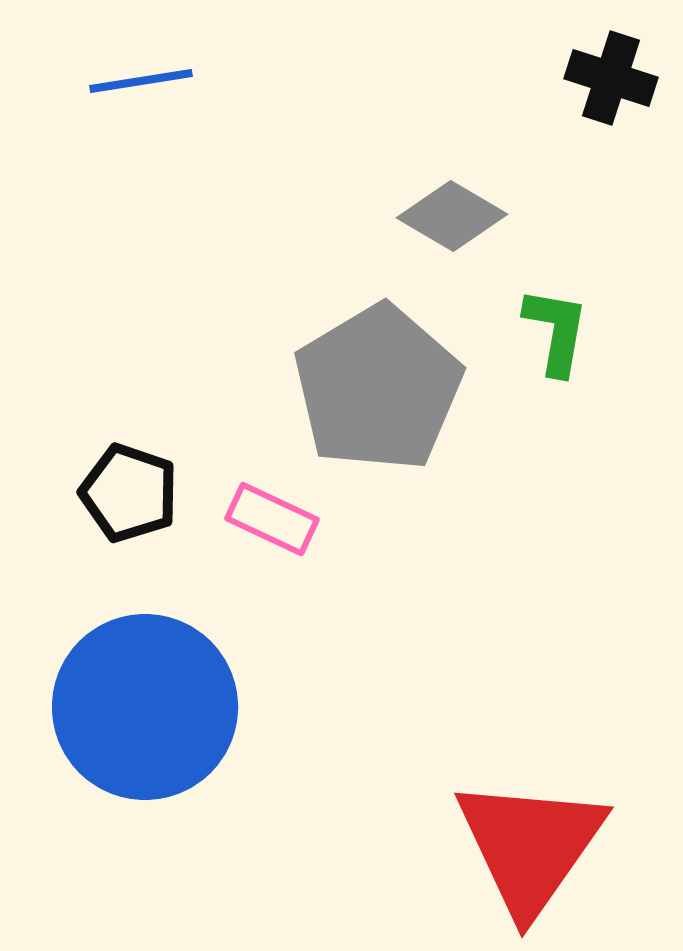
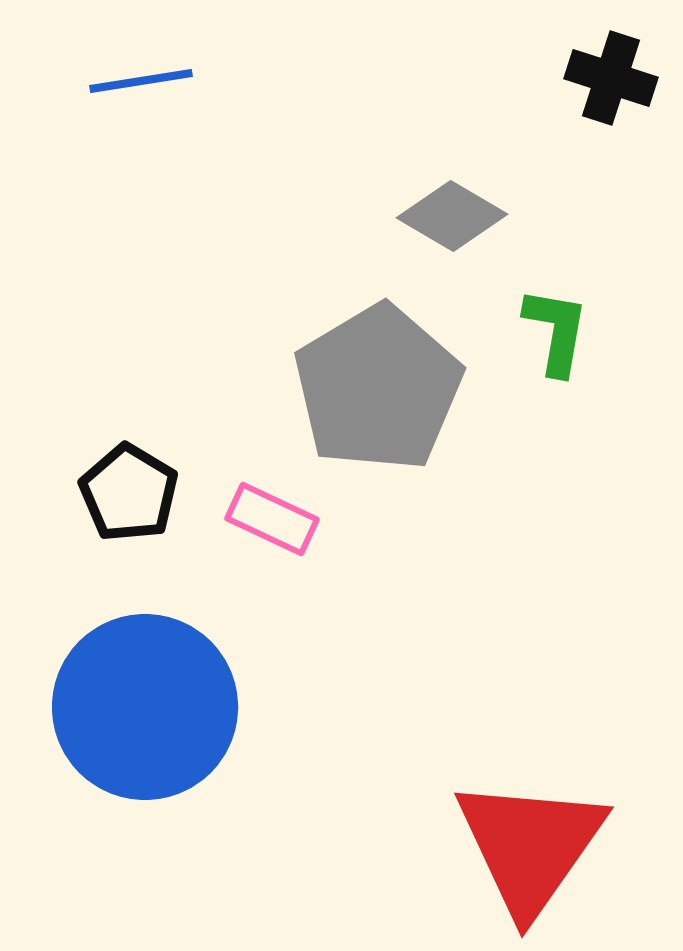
black pentagon: rotated 12 degrees clockwise
